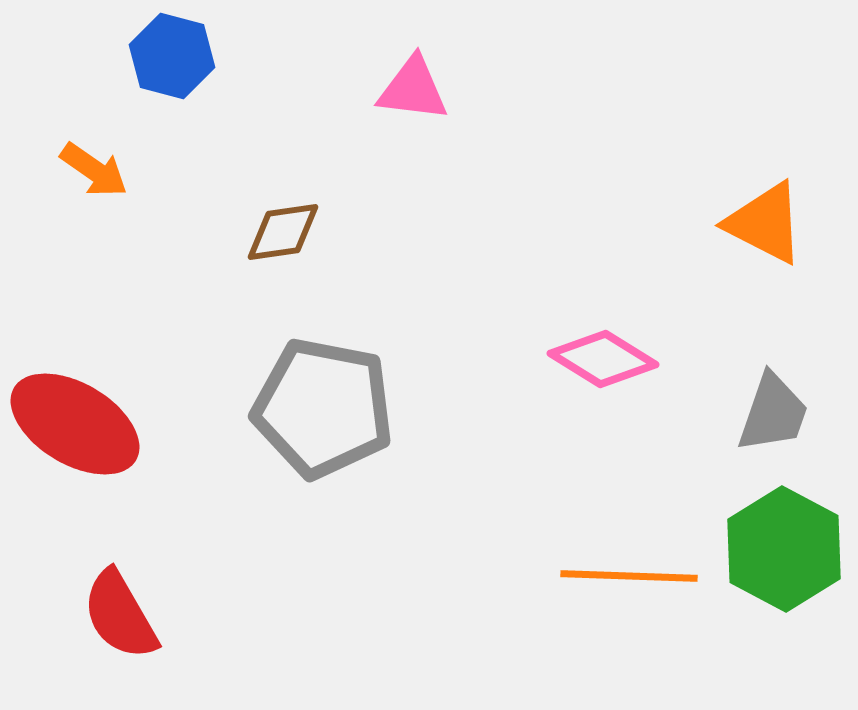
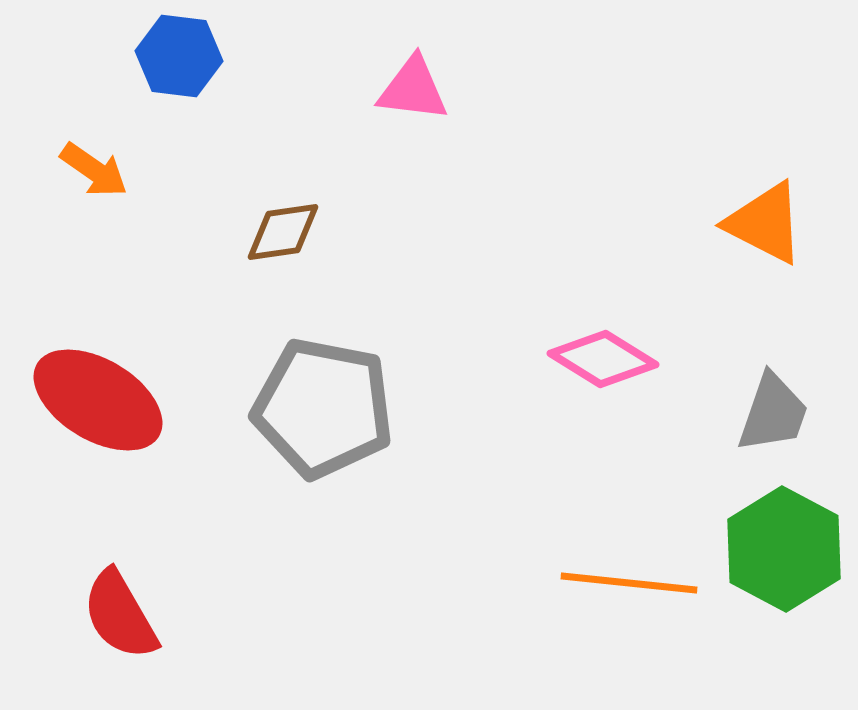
blue hexagon: moved 7 px right; rotated 8 degrees counterclockwise
red ellipse: moved 23 px right, 24 px up
orange line: moved 7 px down; rotated 4 degrees clockwise
